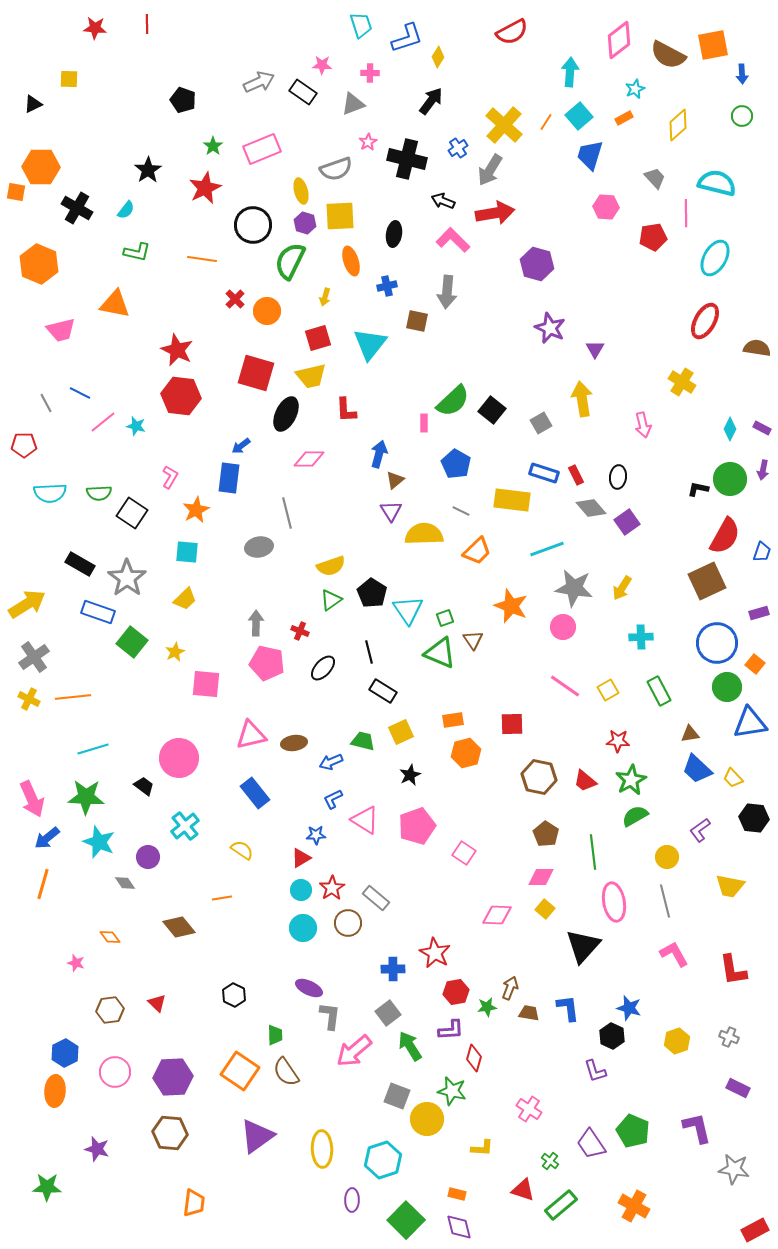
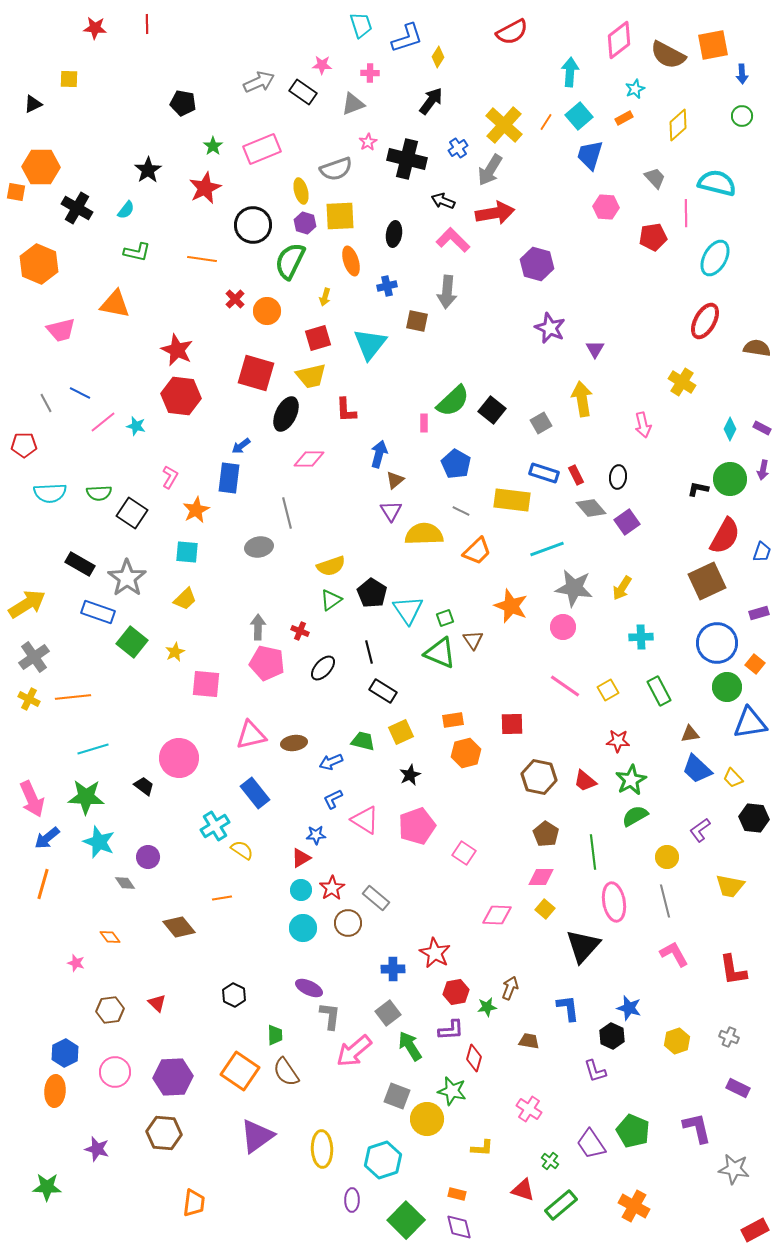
black pentagon at (183, 100): moved 3 px down; rotated 10 degrees counterclockwise
gray arrow at (256, 623): moved 2 px right, 4 px down
cyan cross at (185, 826): moved 30 px right; rotated 8 degrees clockwise
brown trapezoid at (529, 1013): moved 28 px down
brown hexagon at (170, 1133): moved 6 px left
